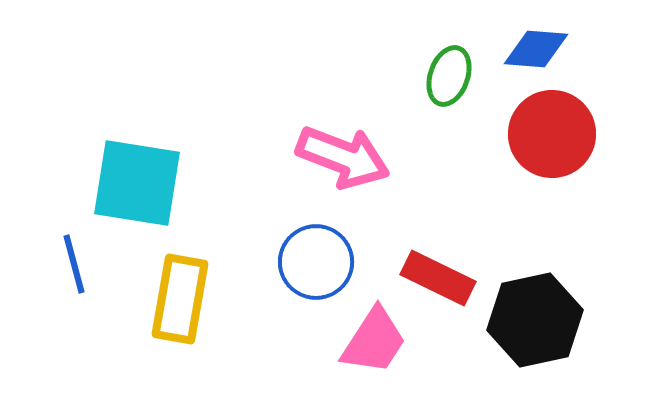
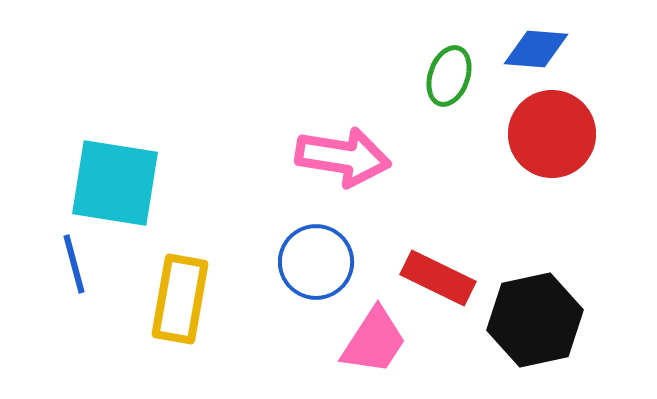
pink arrow: rotated 12 degrees counterclockwise
cyan square: moved 22 px left
